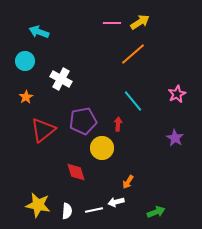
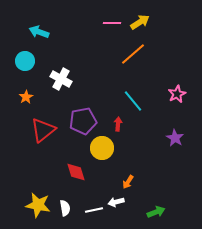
white semicircle: moved 2 px left, 3 px up; rotated 14 degrees counterclockwise
